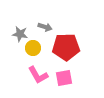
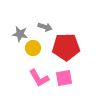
pink L-shape: moved 1 px right, 3 px down
